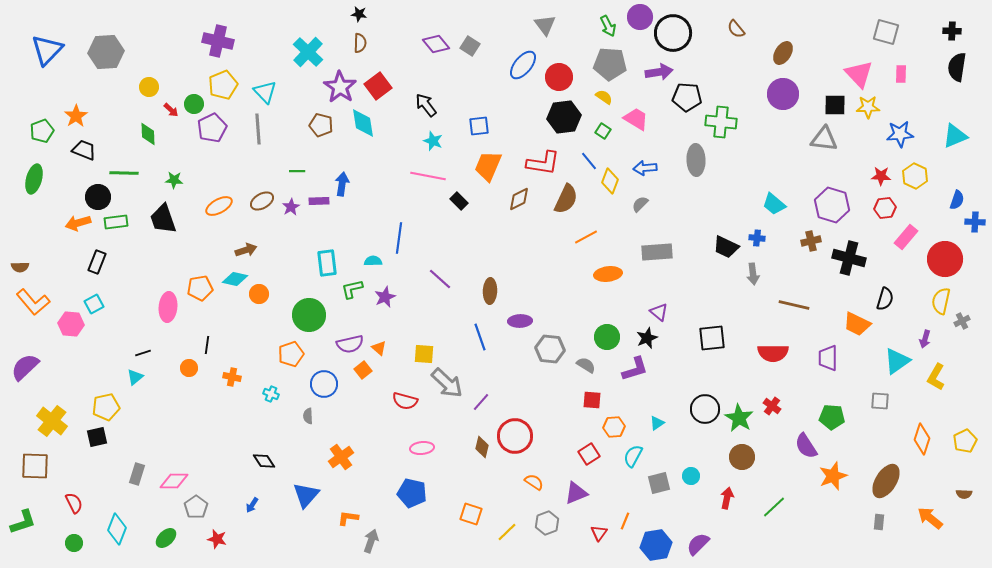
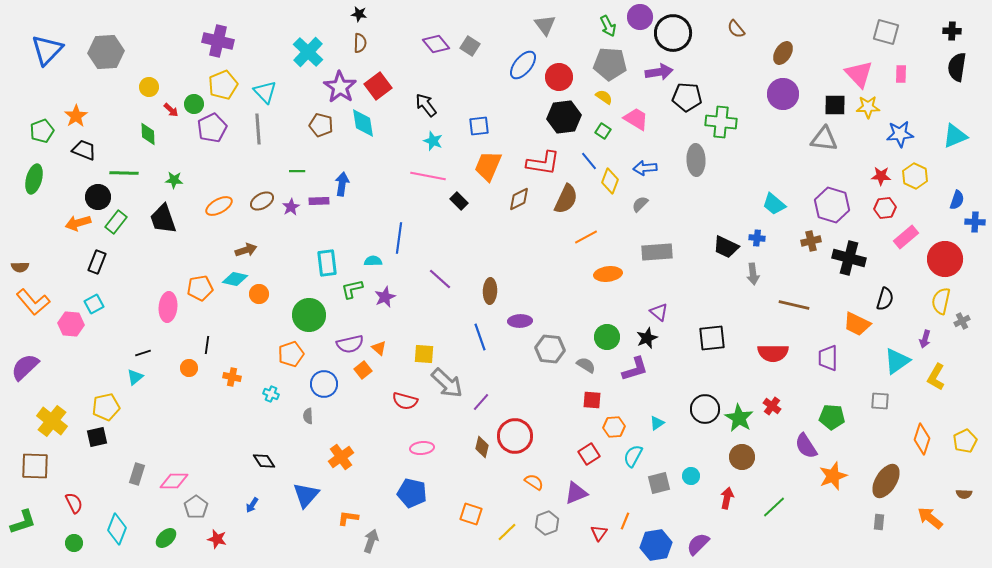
green rectangle at (116, 222): rotated 45 degrees counterclockwise
pink rectangle at (906, 237): rotated 10 degrees clockwise
